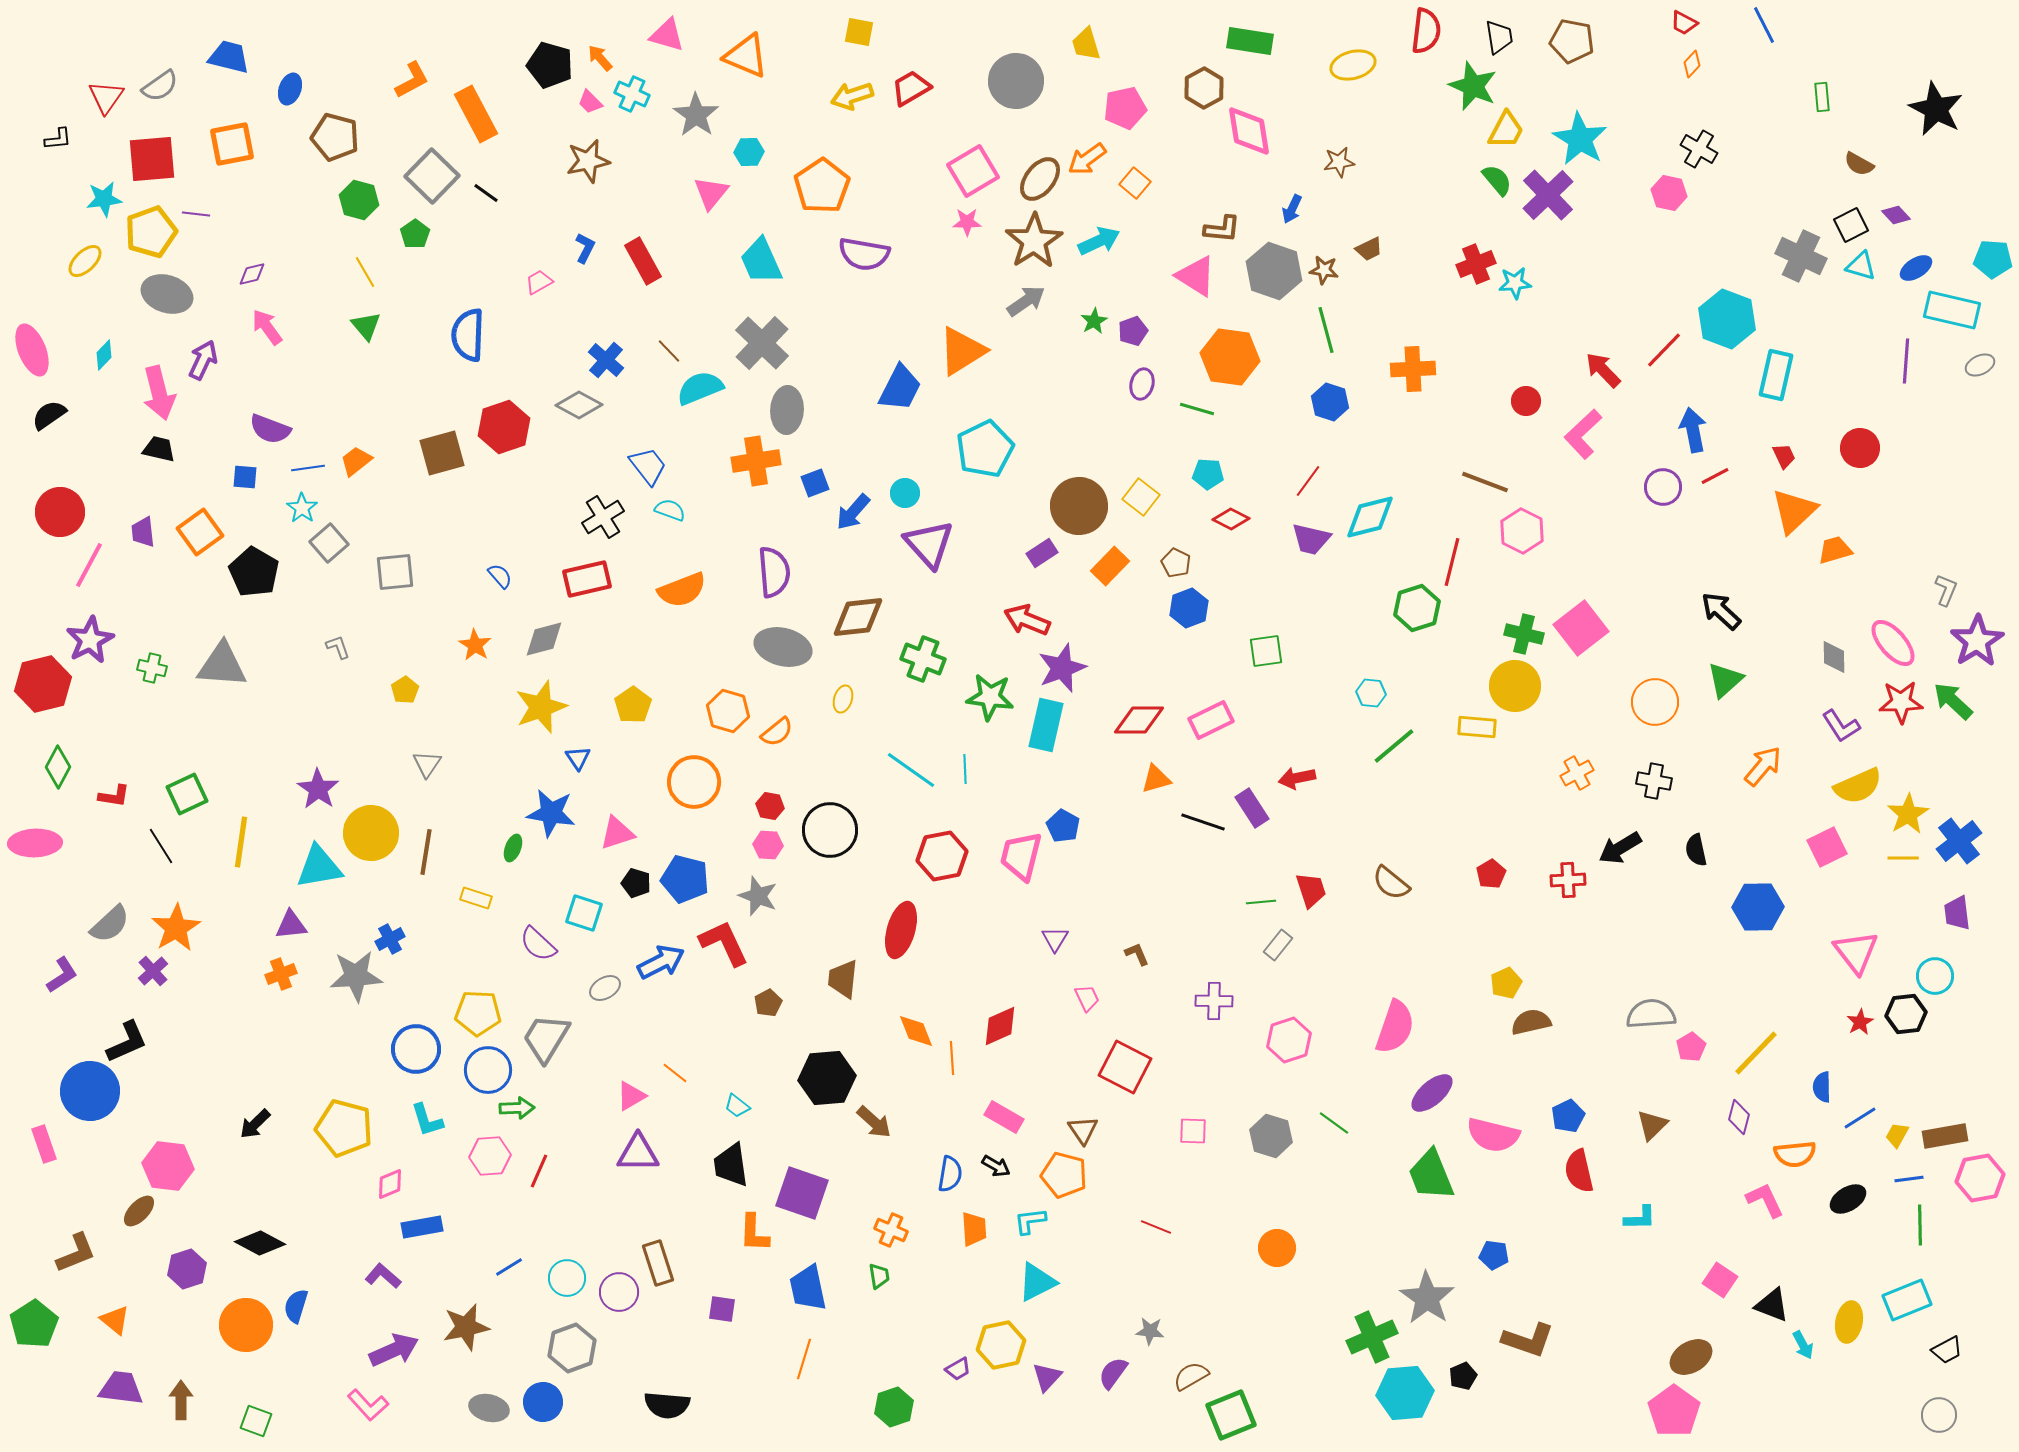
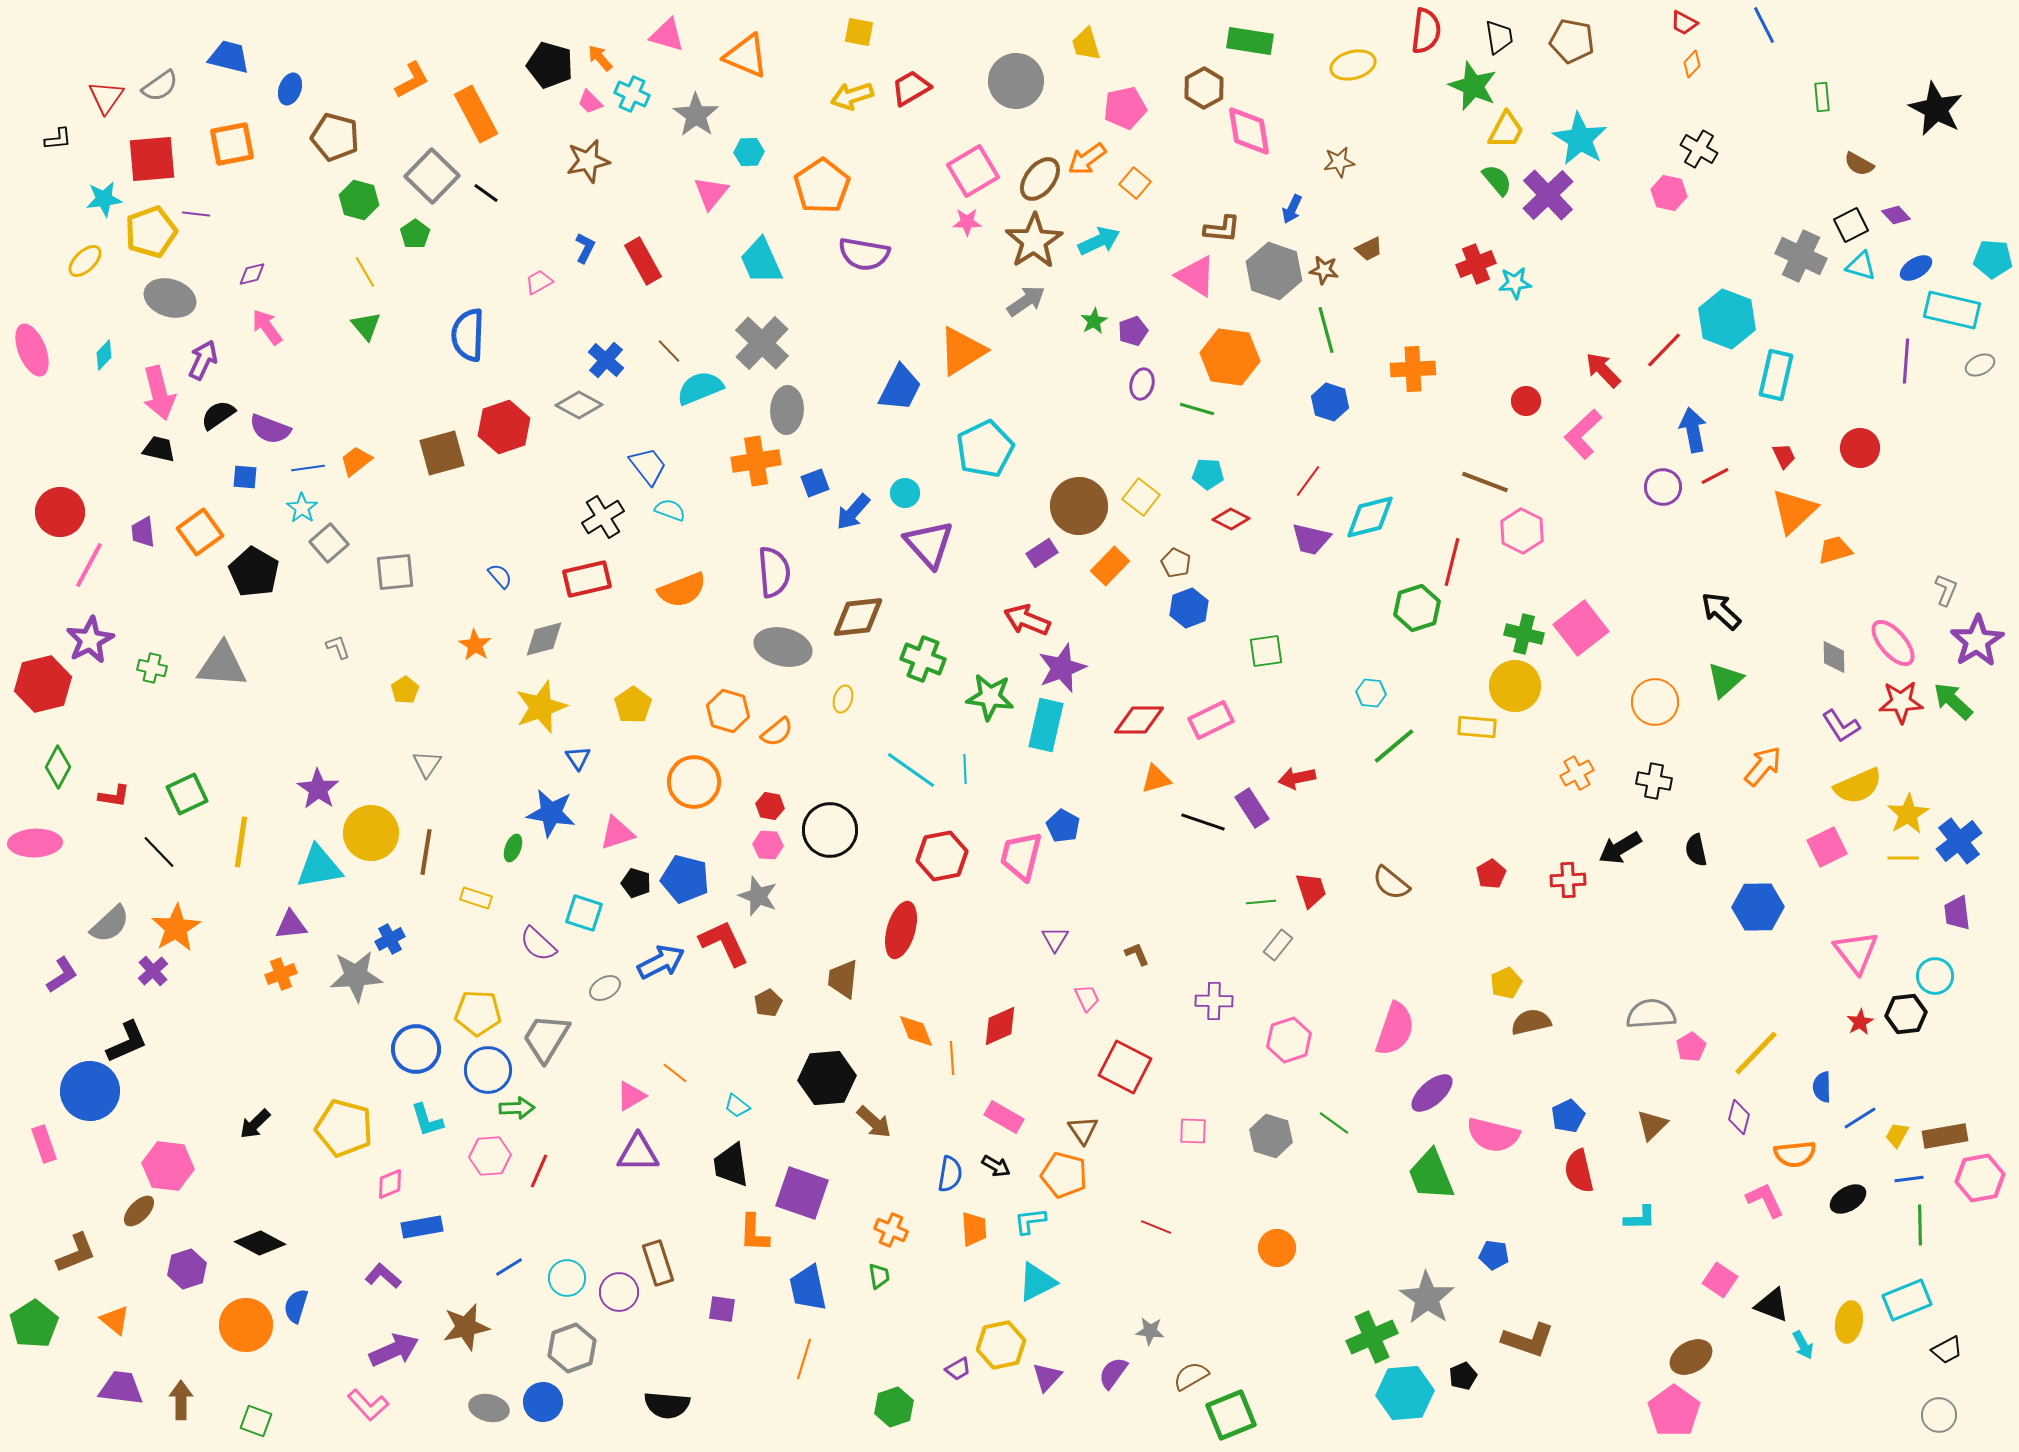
gray ellipse at (167, 294): moved 3 px right, 4 px down
black semicircle at (49, 415): moved 169 px right
black line at (161, 846): moved 2 px left, 6 px down; rotated 12 degrees counterclockwise
pink semicircle at (1395, 1027): moved 2 px down
